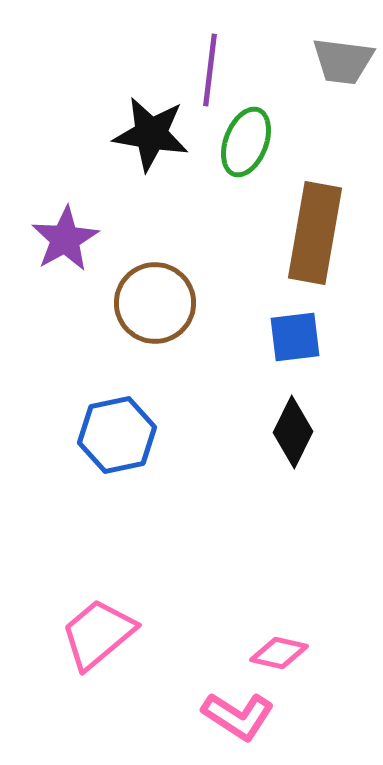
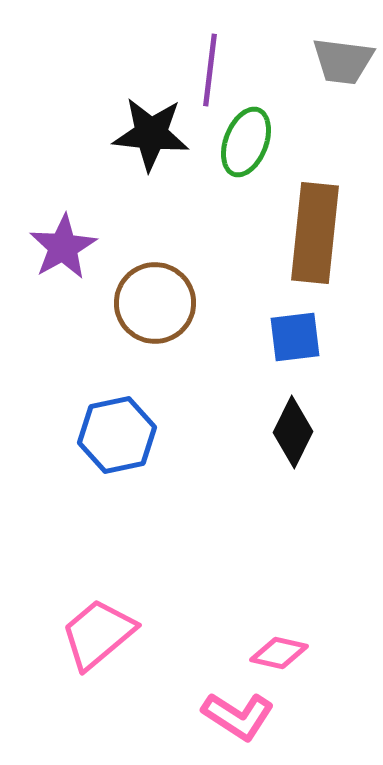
black star: rotated 4 degrees counterclockwise
brown rectangle: rotated 4 degrees counterclockwise
purple star: moved 2 px left, 8 px down
